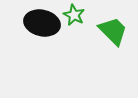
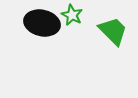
green star: moved 2 px left
